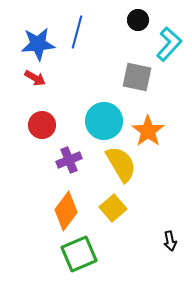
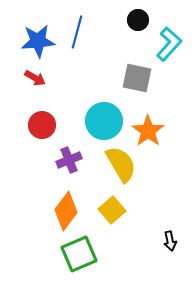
blue star: moved 3 px up
gray square: moved 1 px down
yellow square: moved 1 px left, 2 px down
